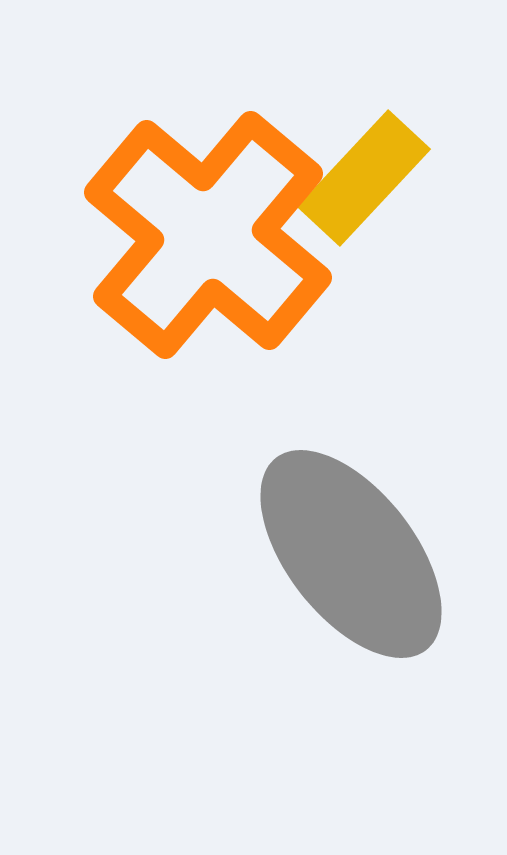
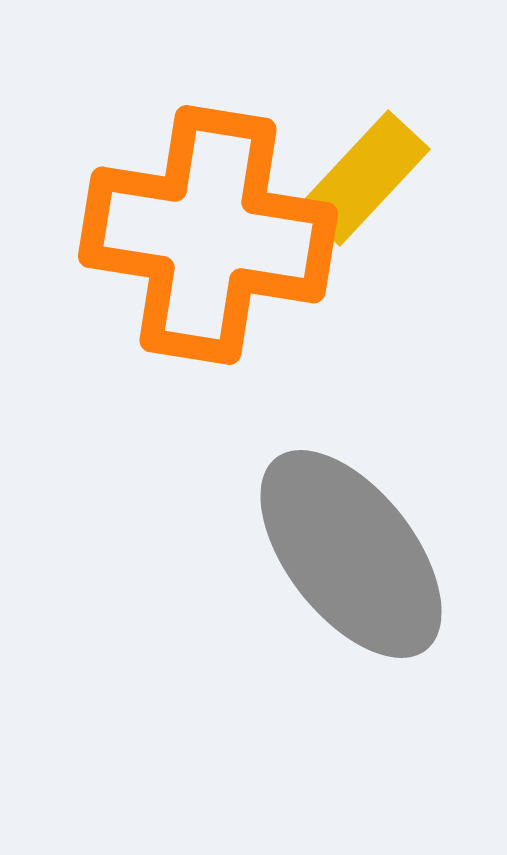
orange cross: rotated 31 degrees counterclockwise
